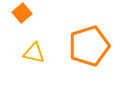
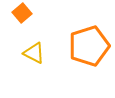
yellow triangle: rotated 15 degrees clockwise
